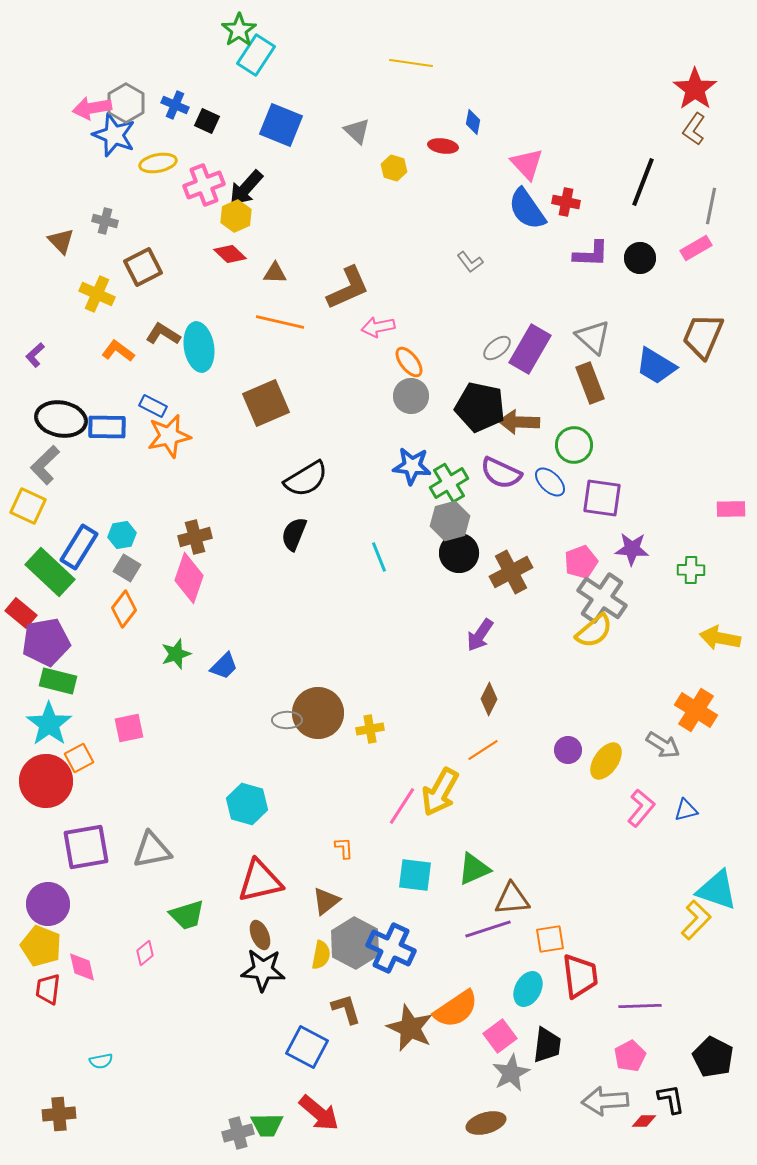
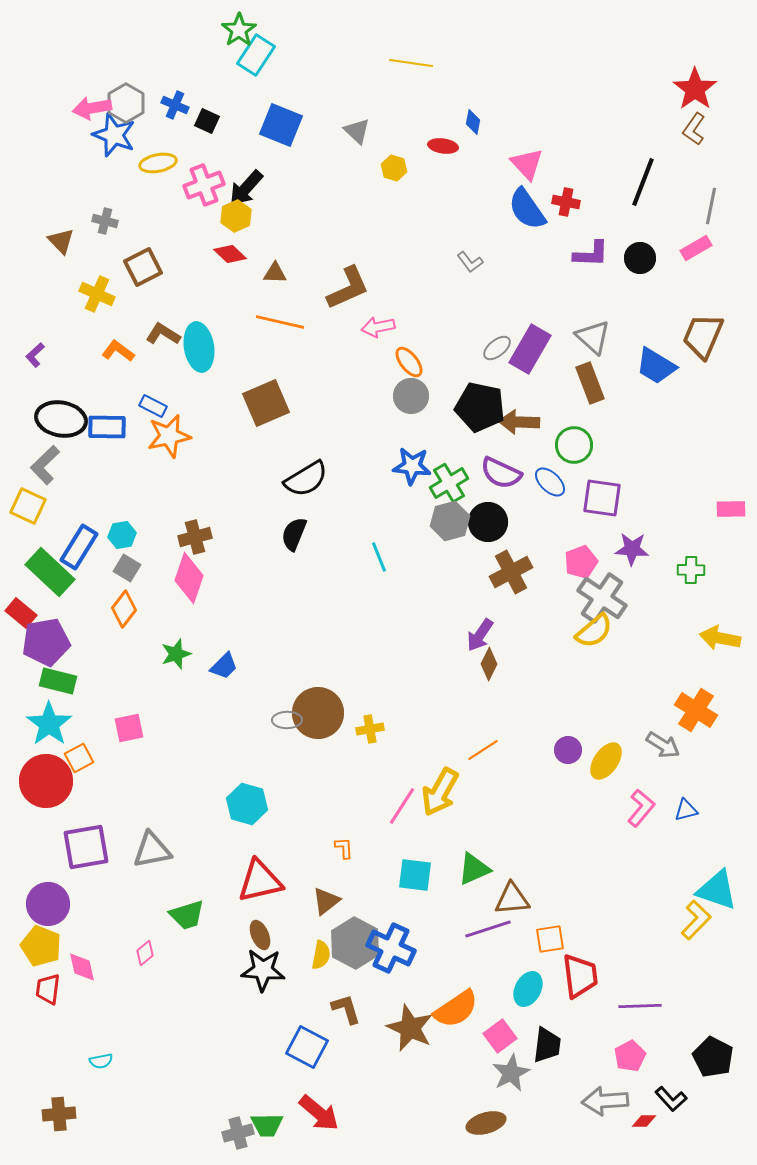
black circle at (459, 553): moved 29 px right, 31 px up
brown diamond at (489, 699): moved 35 px up
black L-shape at (671, 1099): rotated 148 degrees clockwise
